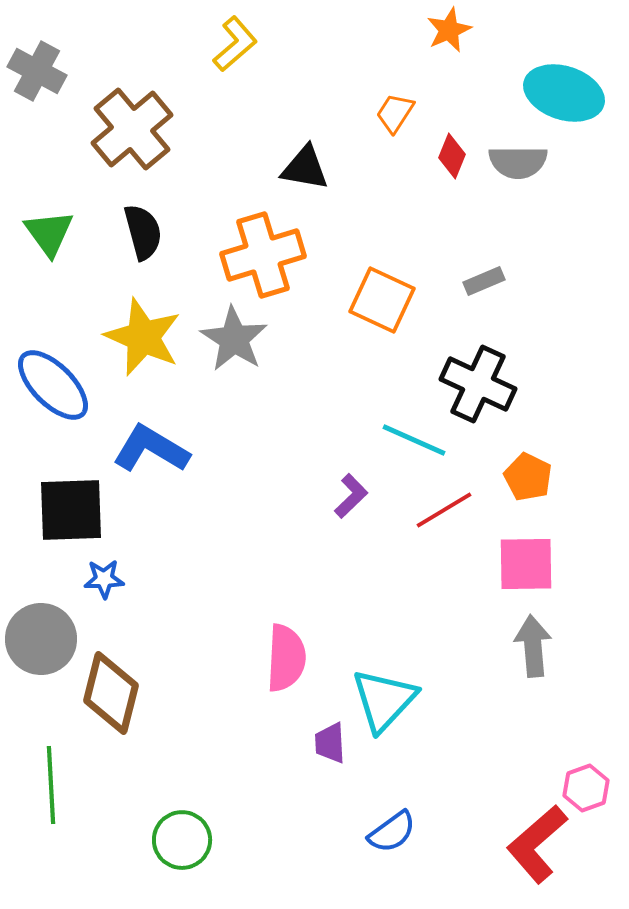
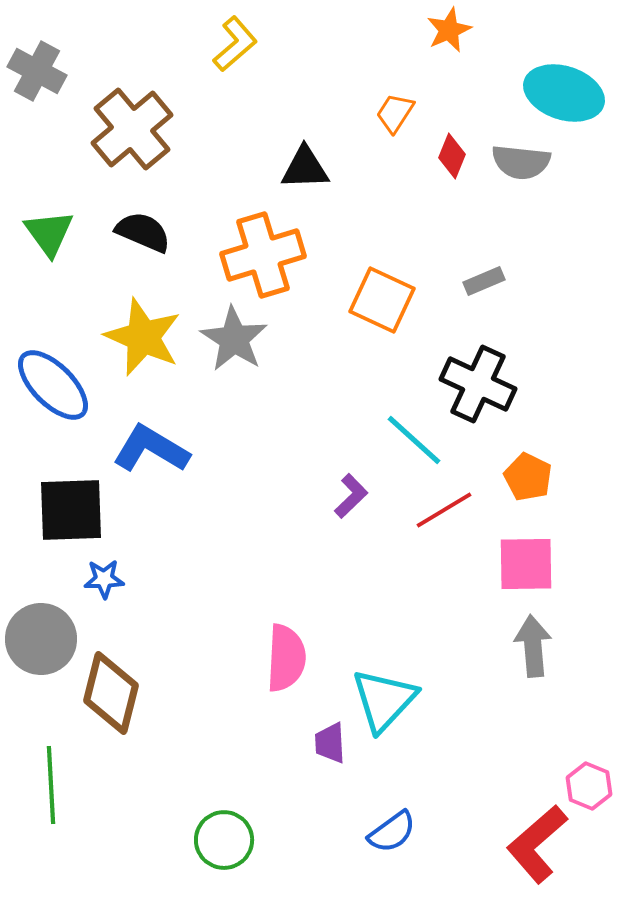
gray semicircle: moved 3 px right; rotated 6 degrees clockwise
black triangle: rotated 12 degrees counterclockwise
black semicircle: rotated 52 degrees counterclockwise
cyan line: rotated 18 degrees clockwise
pink hexagon: moved 3 px right, 2 px up; rotated 18 degrees counterclockwise
green circle: moved 42 px right
